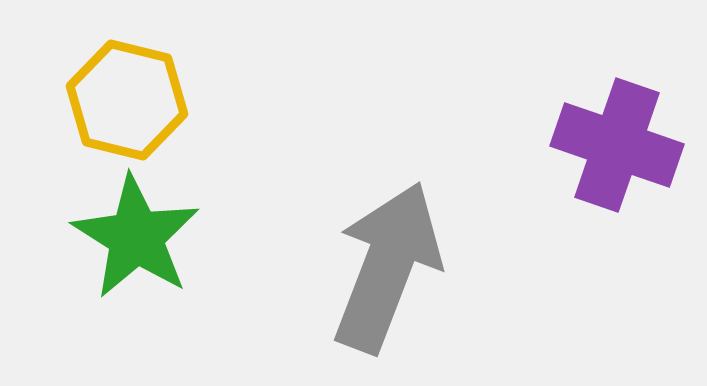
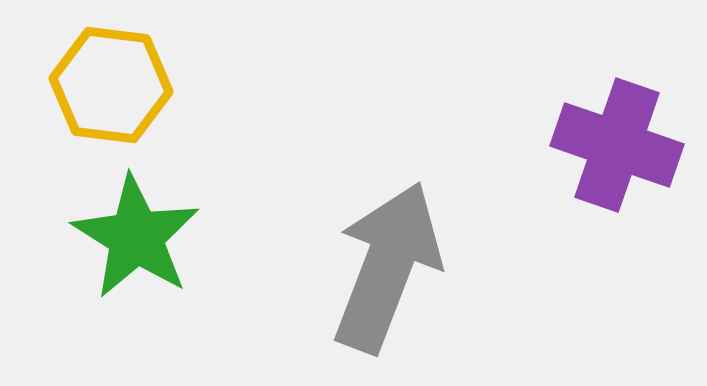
yellow hexagon: moved 16 px left, 15 px up; rotated 7 degrees counterclockwise
